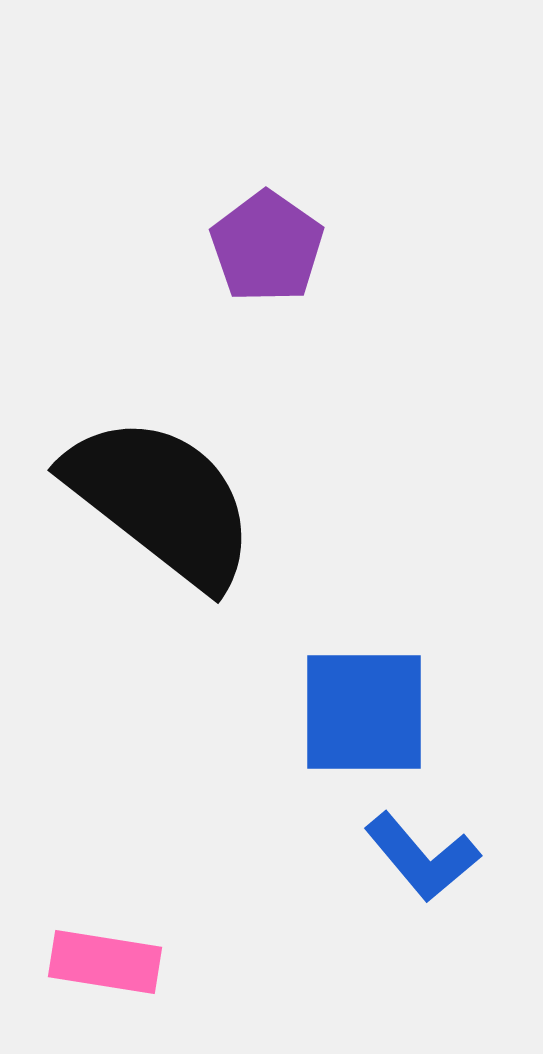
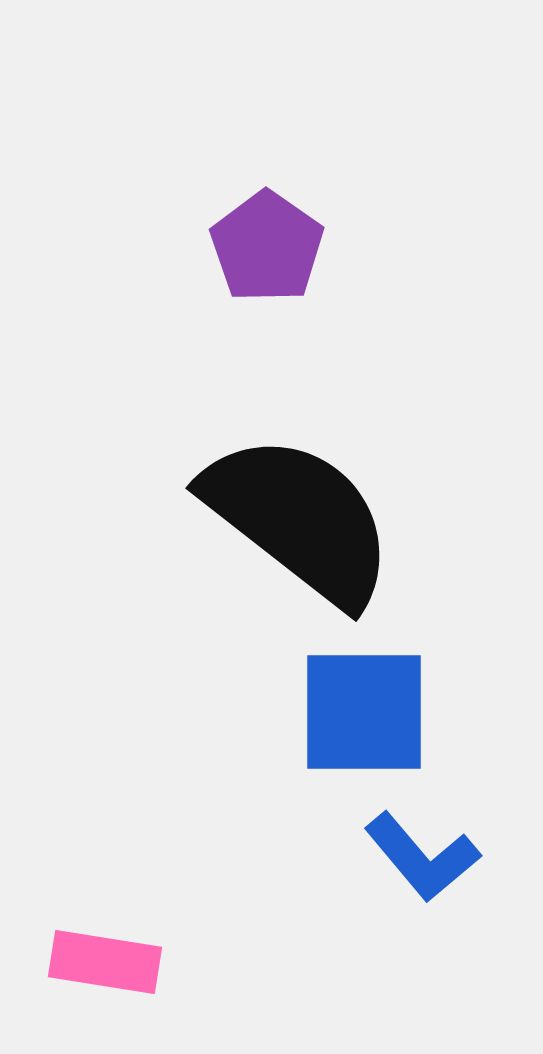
black semicircle: moved 138 px right, 18 px down
